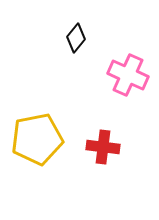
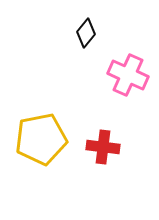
black diamond: moved 10 px right, 5 px up
yellow pentagon: moved 4 px right
